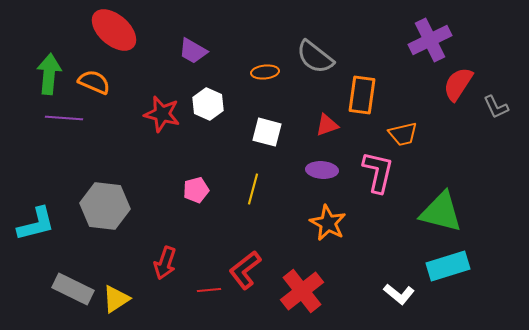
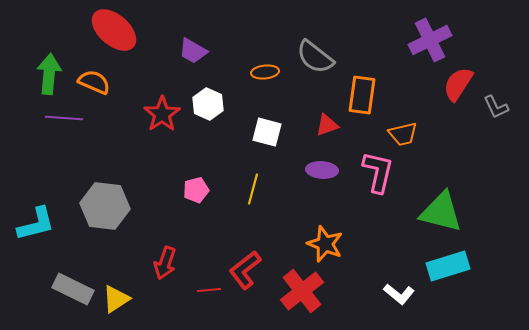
red star: rotated 24 degrees clockwise
orange star: moved 3 px left, 21 px down; rotated 6 degrees counterclockwise
